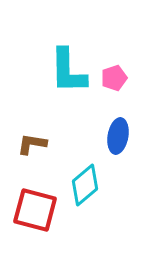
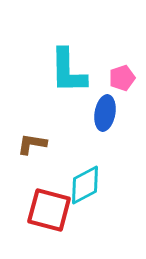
pink pentagon: moved 8 px right
blue ellipse: moved 13 px left, 23 px up
cyan diamond: rotated 12 degrees clockwise
red square: moved 14 px right
